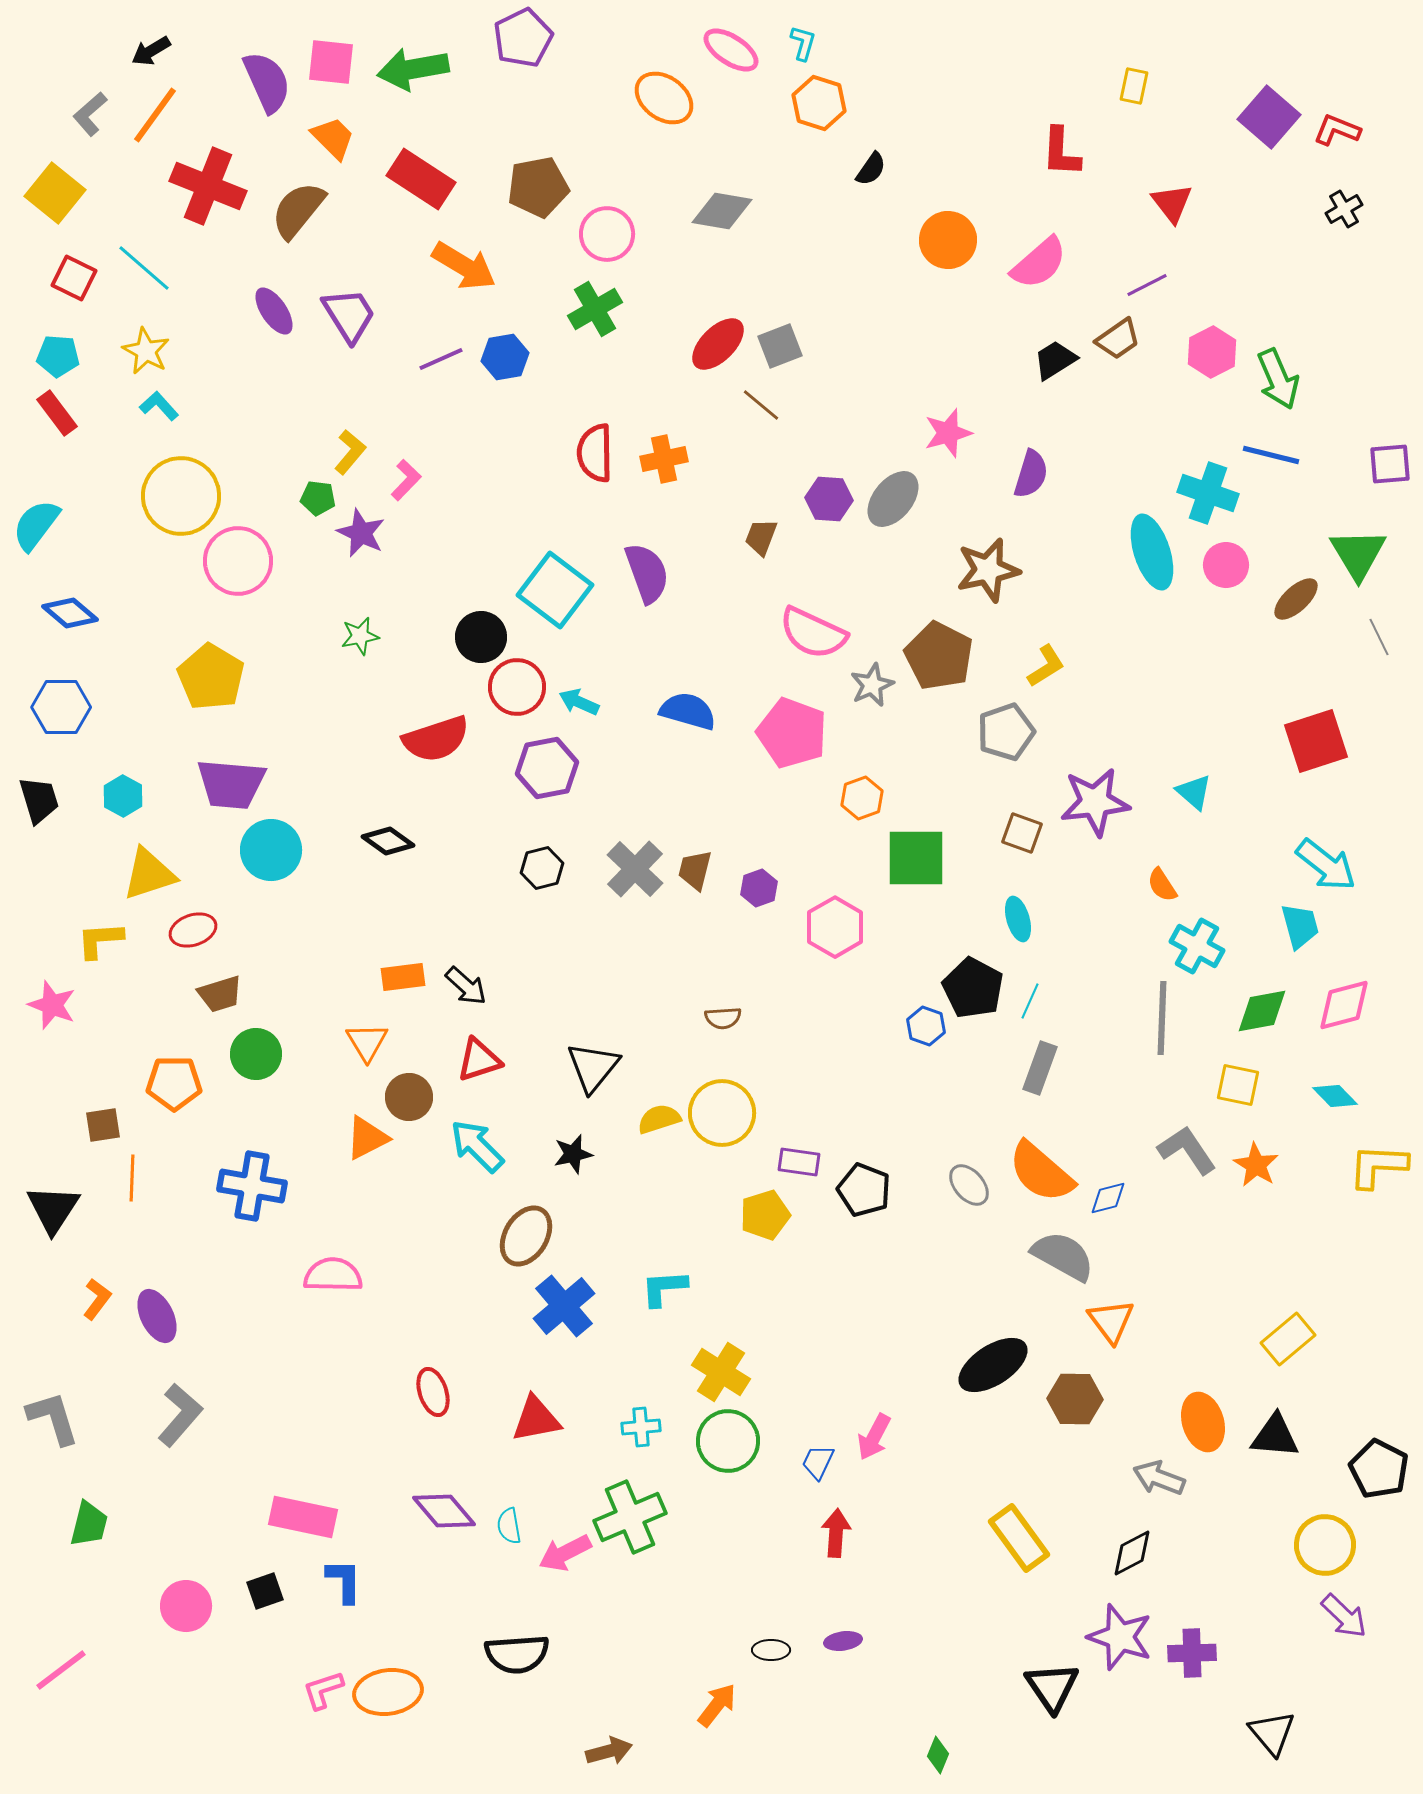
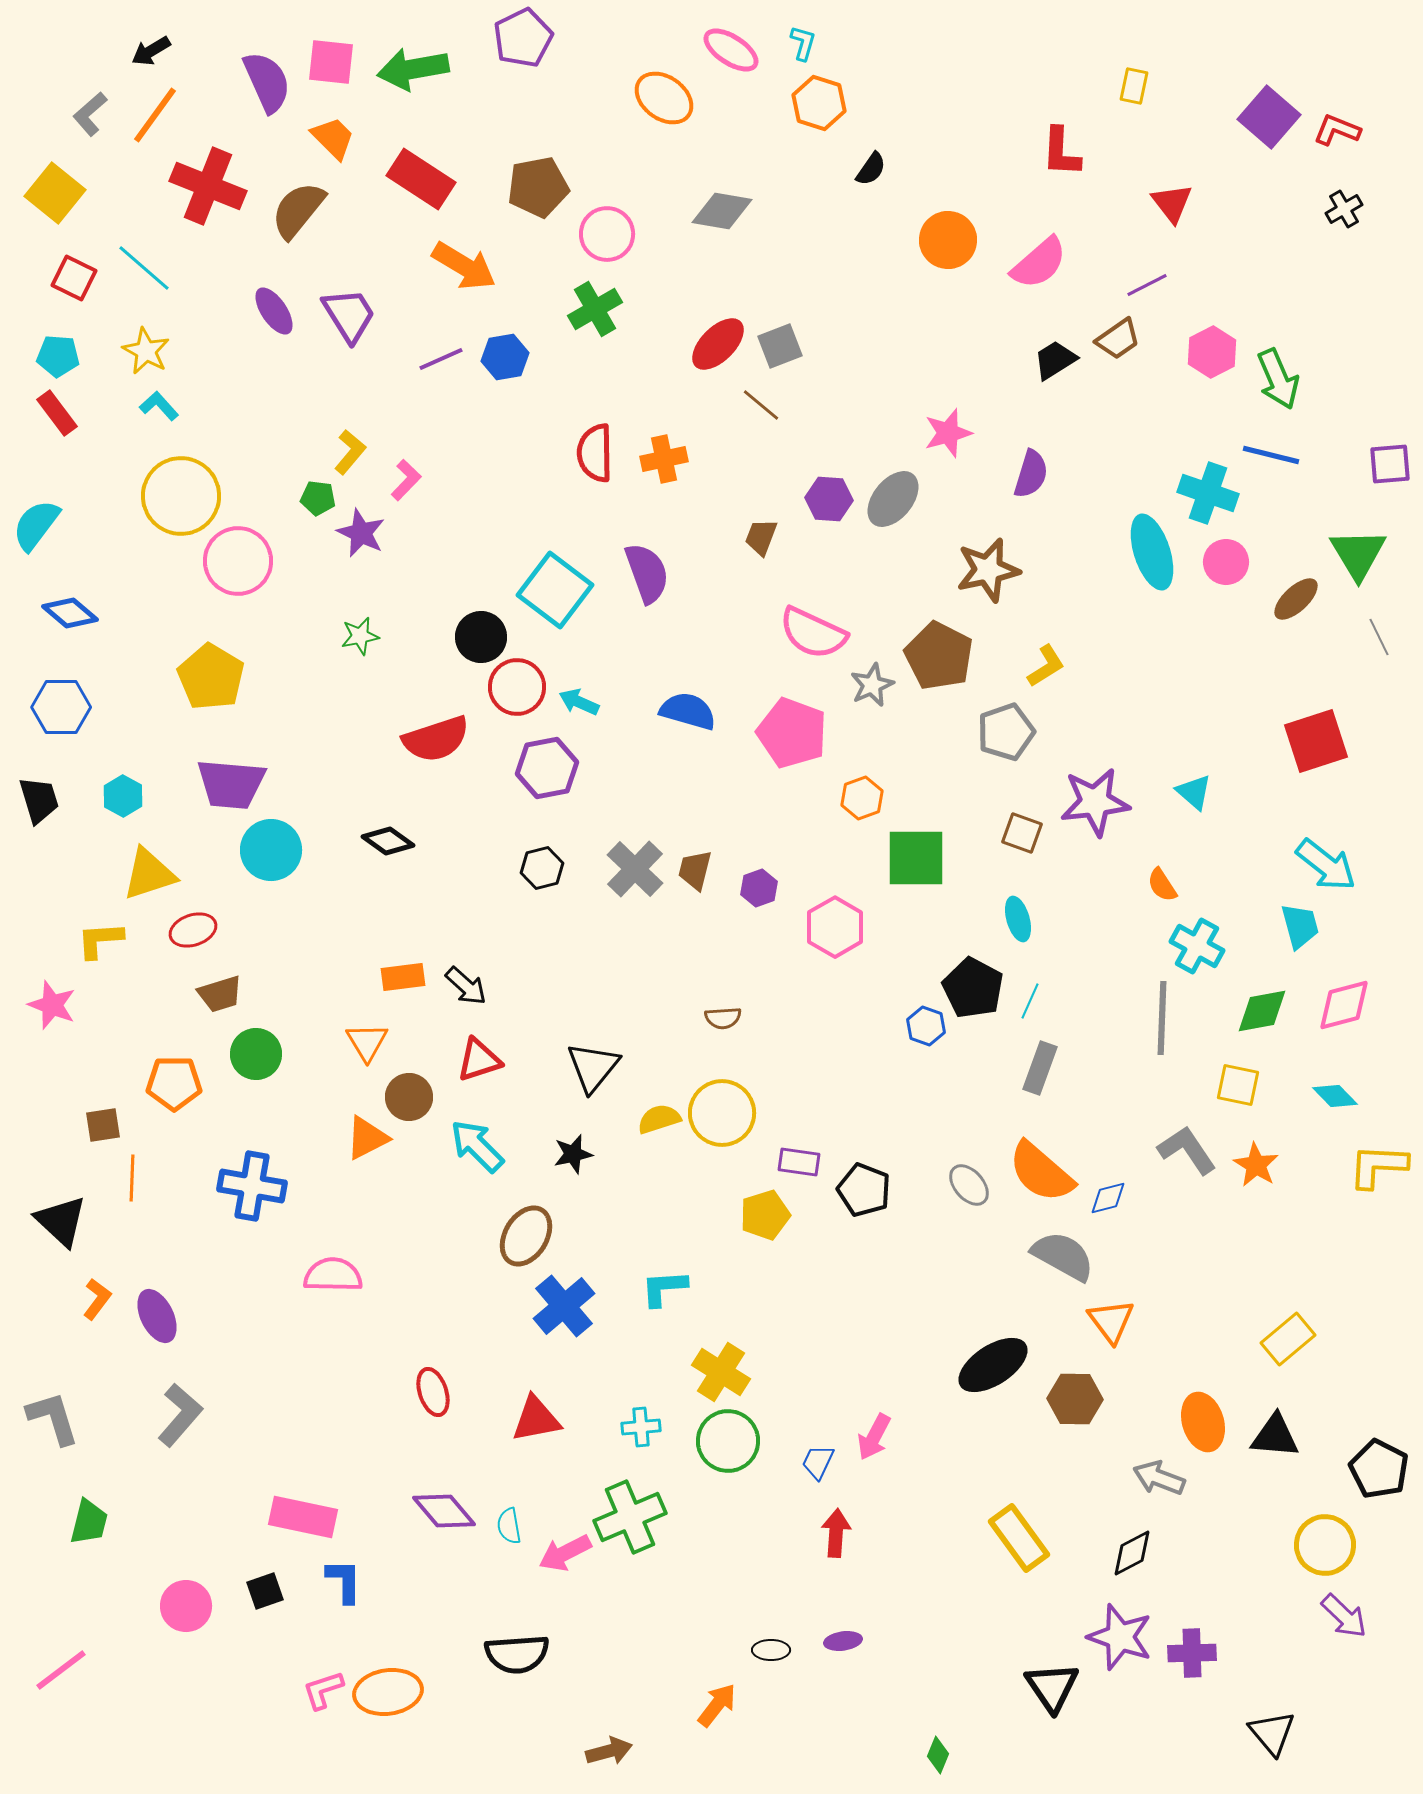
pink circle at (1226, 565): moved 3 px up
black triangle at (53, 1209): moved 8 px right, 12 px down; rotated 20 degrees counterclockwise
green trapezoid at (89, 1524): moved 2 px up
